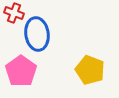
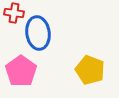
red cross: rotated 12 degrees counterclockwise
blue ellipse: moved 1 px right, 1 px up
